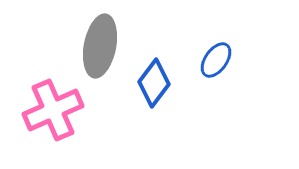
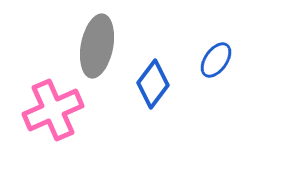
gray ellipse: moved 3 px left
blue diamond: moved 1 px left, 1 px down
